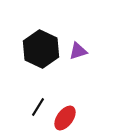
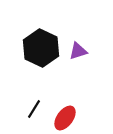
black hexagon: moved 1 px up
black line: moved 4 px left, 2 px down
